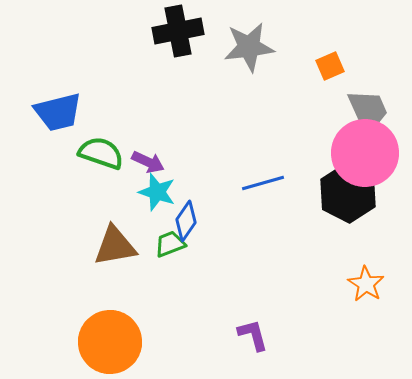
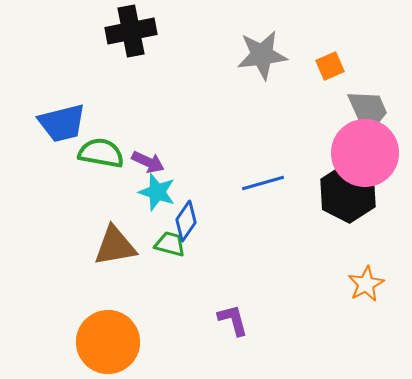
black cross: moved 47 px left
gray star: moved 13 px right, 8 px down
blue trapezoid: moved 4 px right, 11 px down
green semicircle: rotated 9 degrees counterclockwise
green trapezoid: rotated 36 degrees clockwise
orange star: rotated 12 degrees clockwise
purple L-shape: moved 20 px left, 15 px up
orange circle: moved 2 px left
